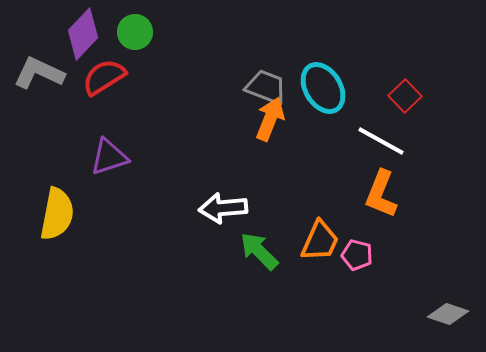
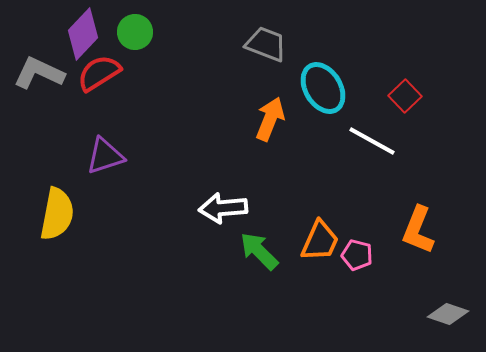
red semicircle: moved 5 px left, 4 px up
gray trapezoid: moved 43 px up
white line: moved 9 px left
purple triangle: moved 4 px left, 1 px up
orange L-shape: moved 37 px right, 36 px down
